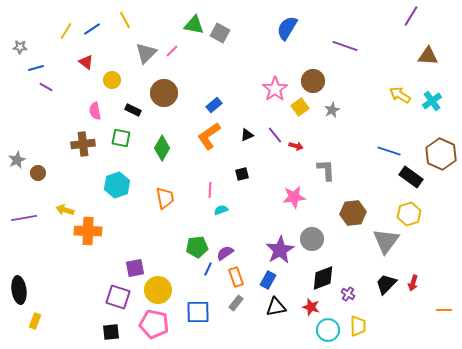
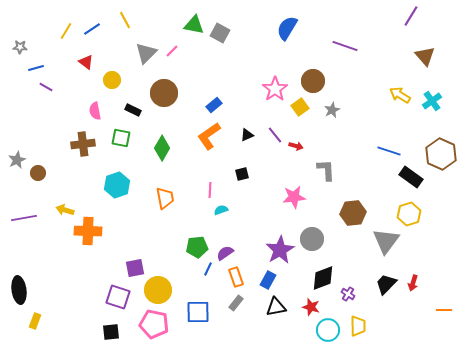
brown triangle at (428, 56): moved 3 px left; rotated 45 degrees clockwise
